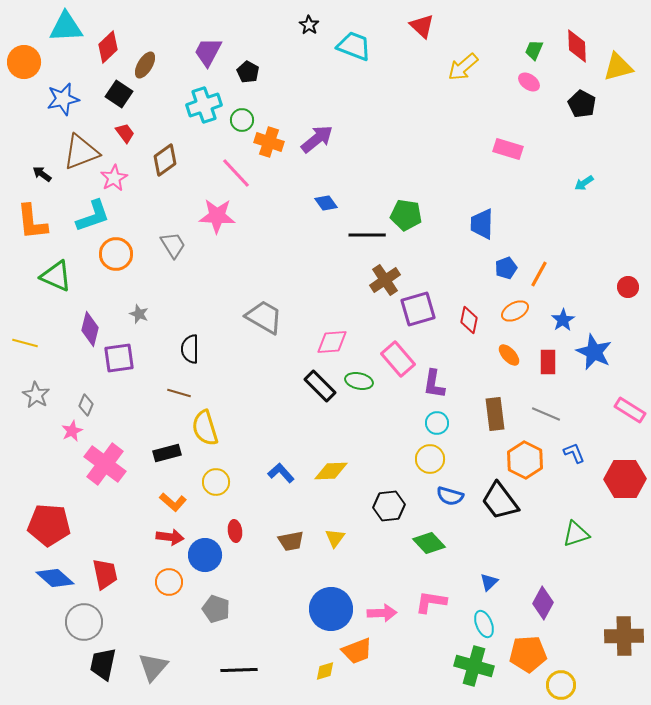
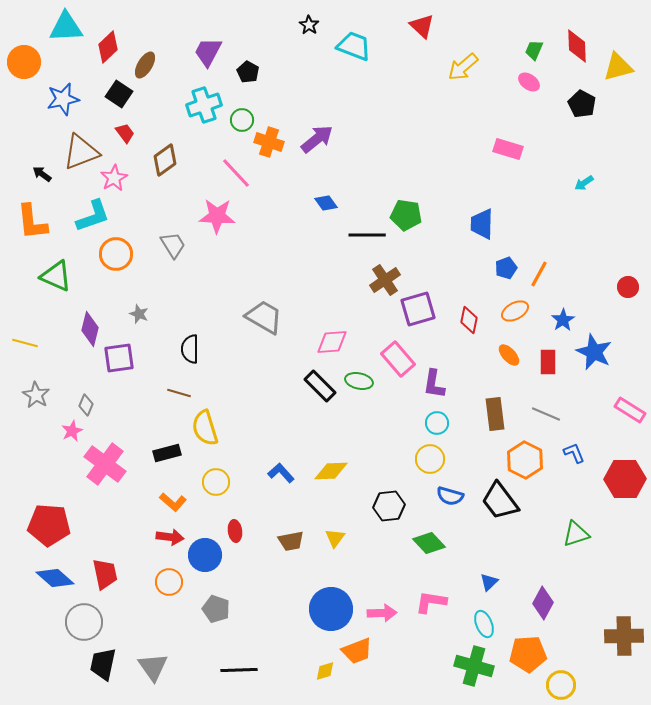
gray triangle at (153, 667): rotated 16 degrees counterclockwise
